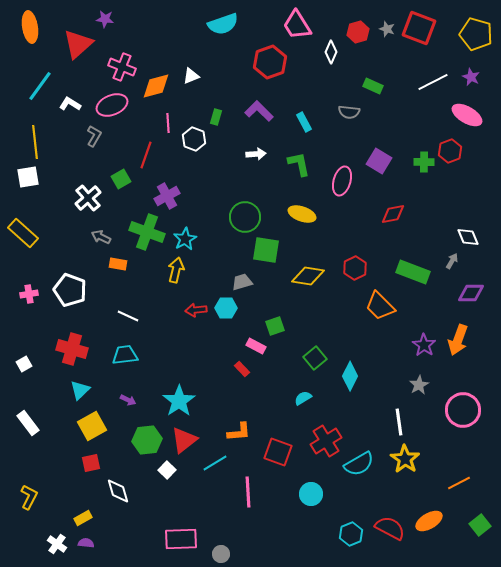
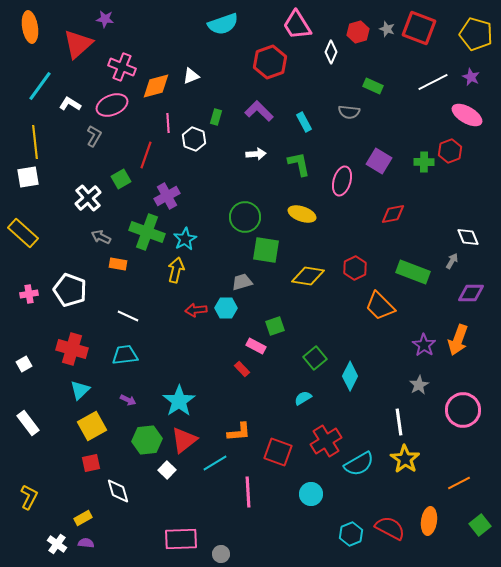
orange ellipse at (429, 521): rotated 52 degrees counterclockwise
